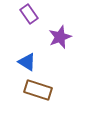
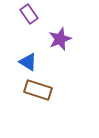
purple star: moved 2 px down
blue triangle: moved 1 px right
